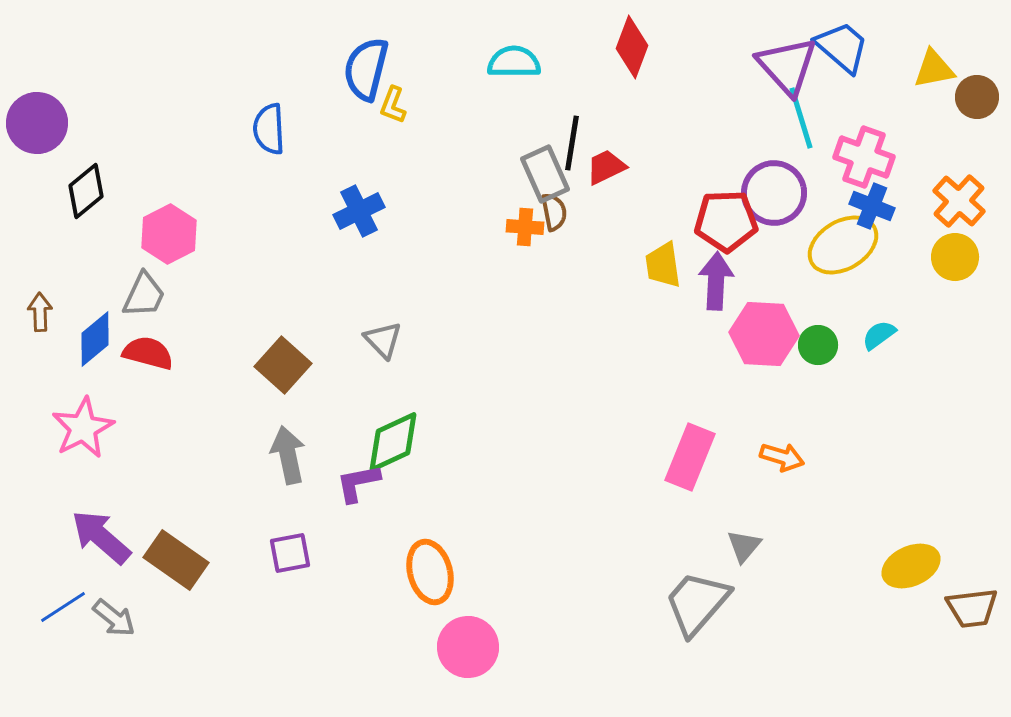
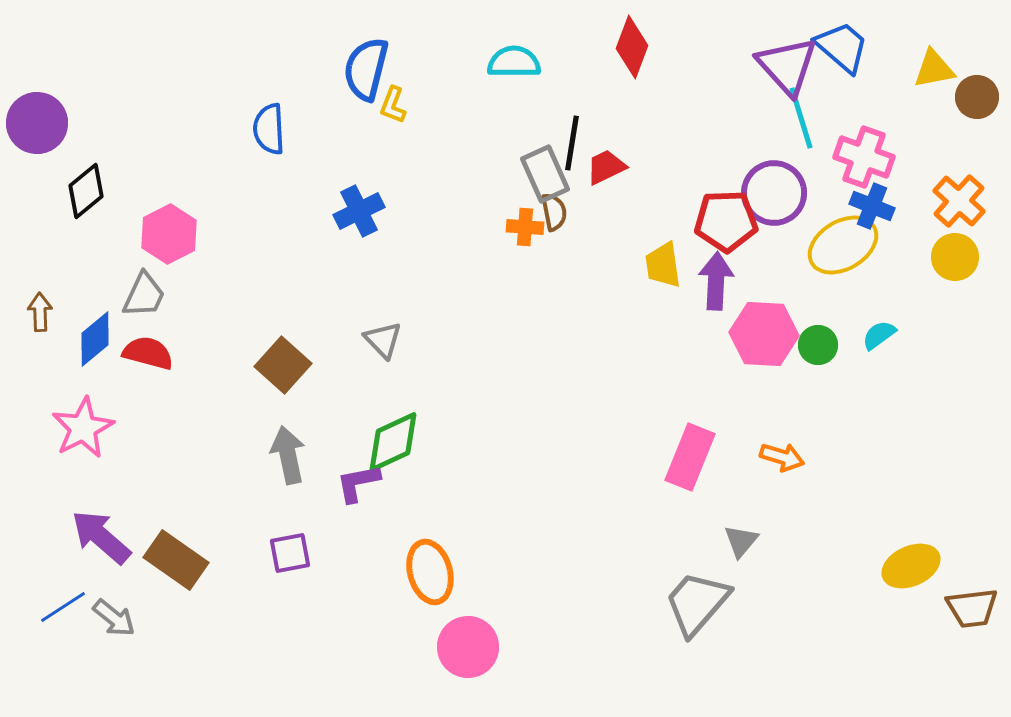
gray triangle at (744, 546): moved 3 px left, 5 px up
